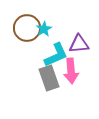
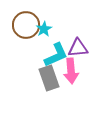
brown circle: moved 1 px left, 3 px up
purple triangle: moved 1 px left, 4 px down
